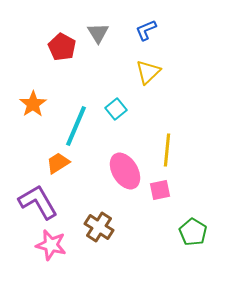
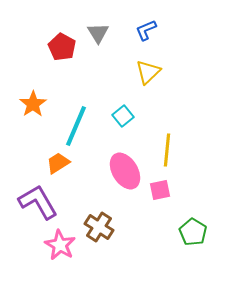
cyan square: moved 7 px right, 7 px down
pink star: moved 9 px right; rotated 16 degrees clockwise
